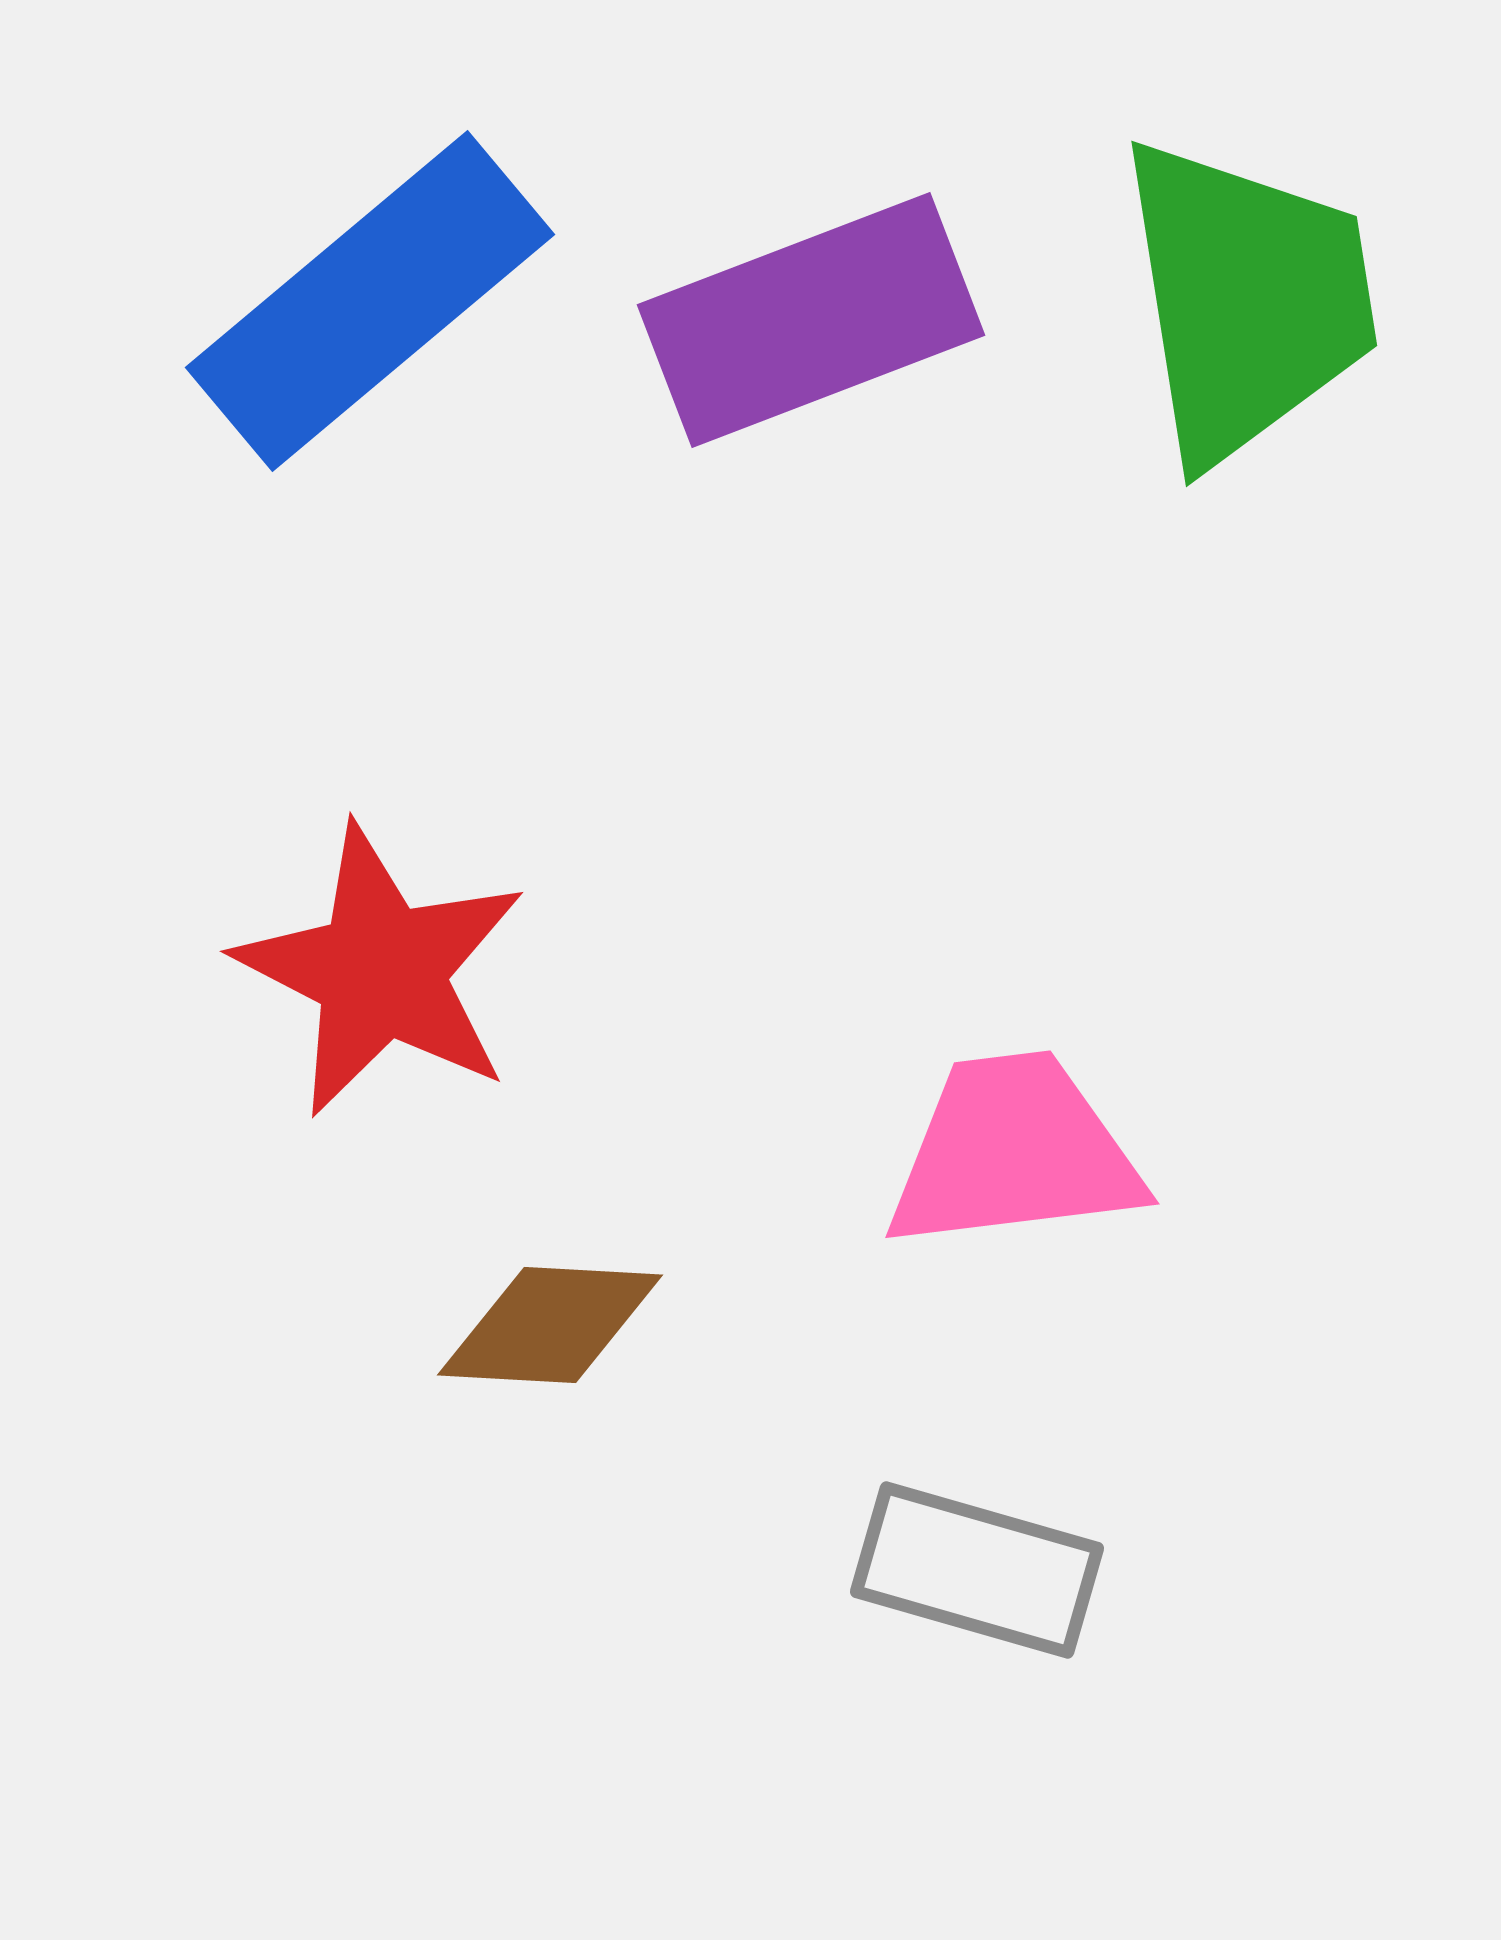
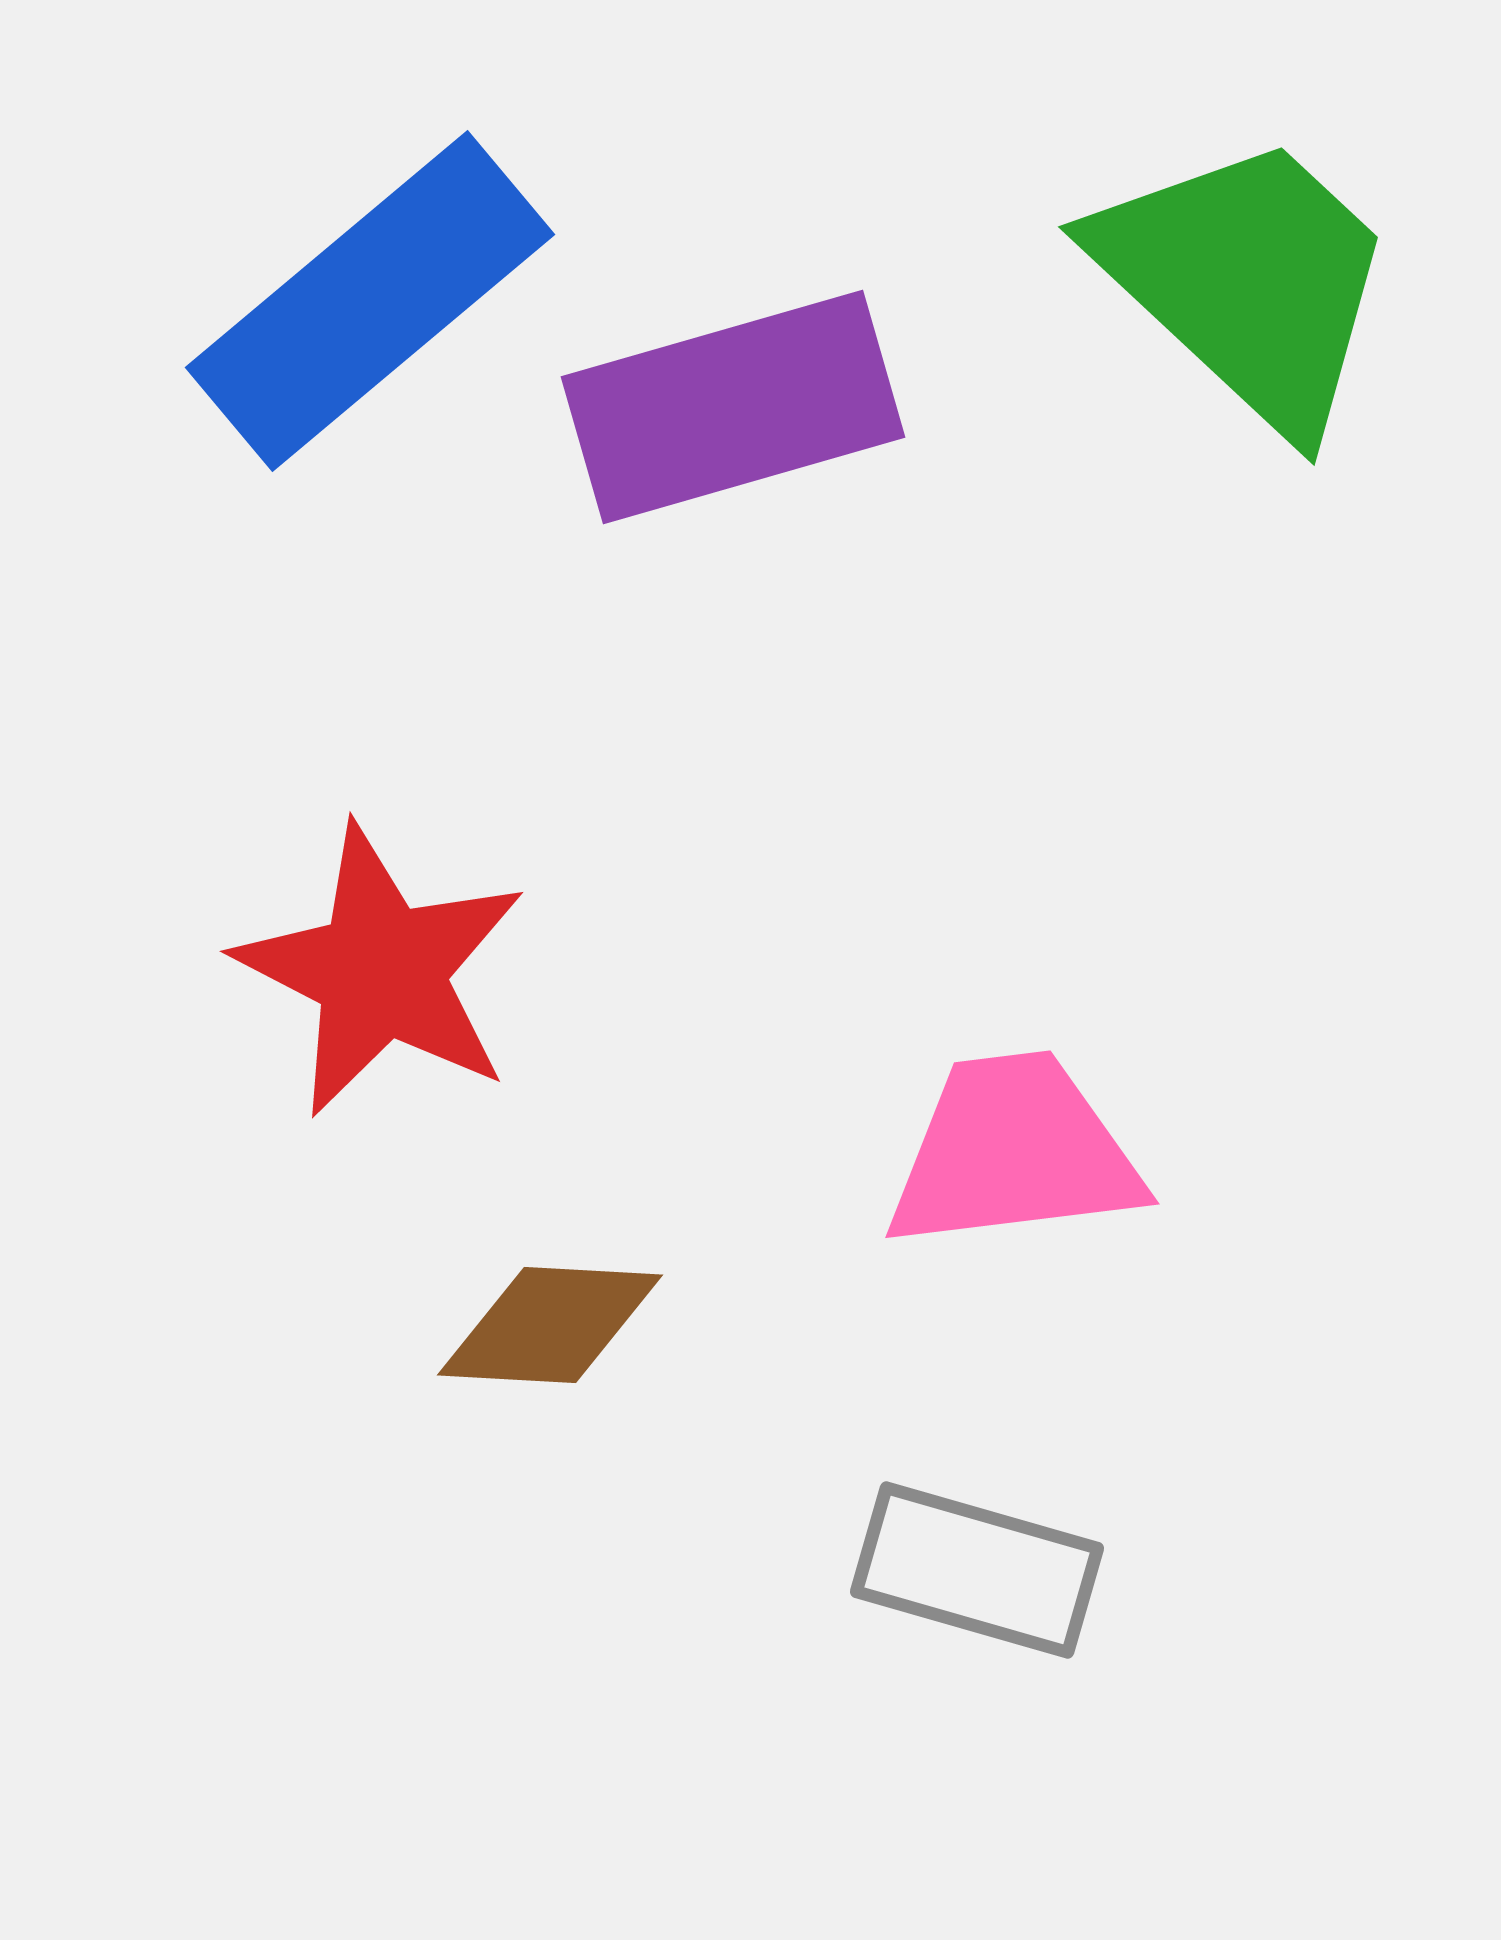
green trapezoid: moved 19 px up; rotated 38 degrees counterclockwise
purple rectangle: moved 78 px left, 87 px down; rotated 5 degrees clockwise
